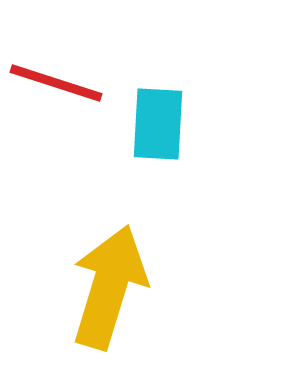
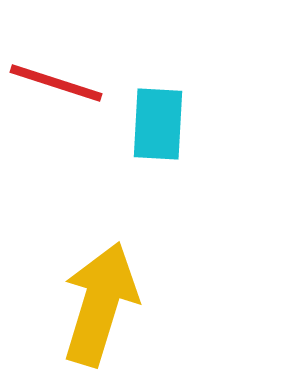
yellow arrow: moved 9 px left, 17 px down
